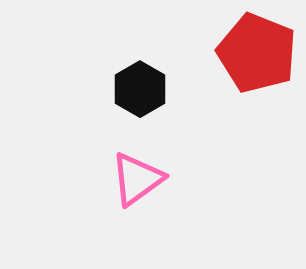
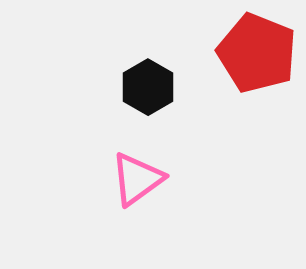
black hexagon: moved 8 px right, 2 px up
